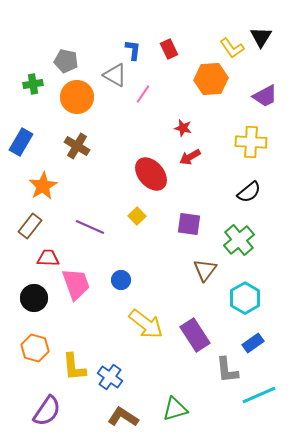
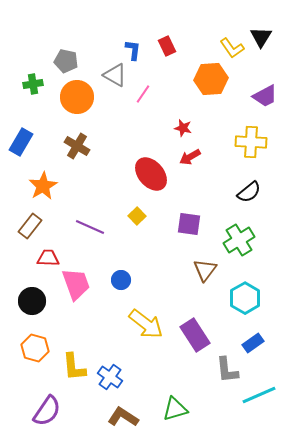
red rectangle at (169, 49): moved 2 px left, 3 px up
green cross at (239, 240): rotated 8 degrees clockwise
black circle at (34, 298): moved 2 px left, 3 px down
